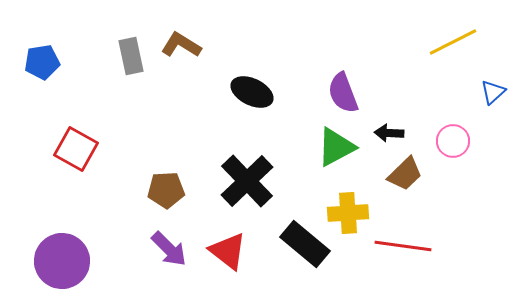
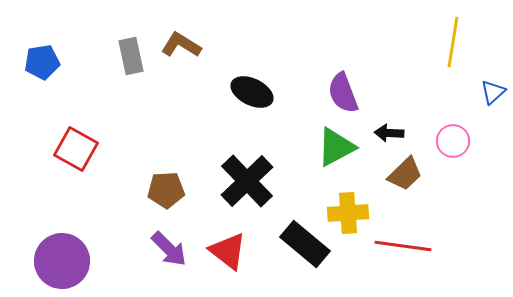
yellow line: rotated 54 degrees counterclockwise
